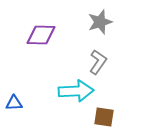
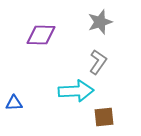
brown square: rotated 15 degrees counterclockwise
